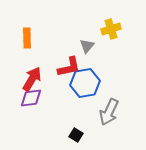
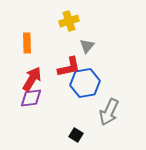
yellow cross: moved 42 px left, 8 px up
orange rectangle: moved 5 px down
